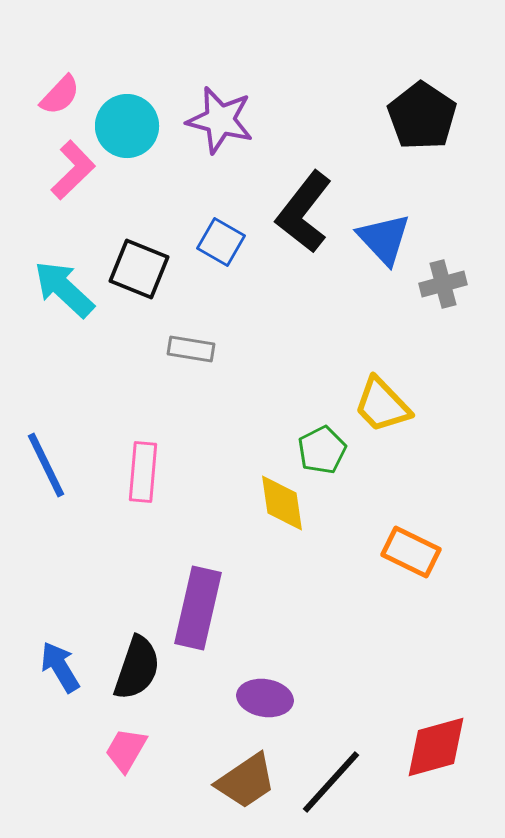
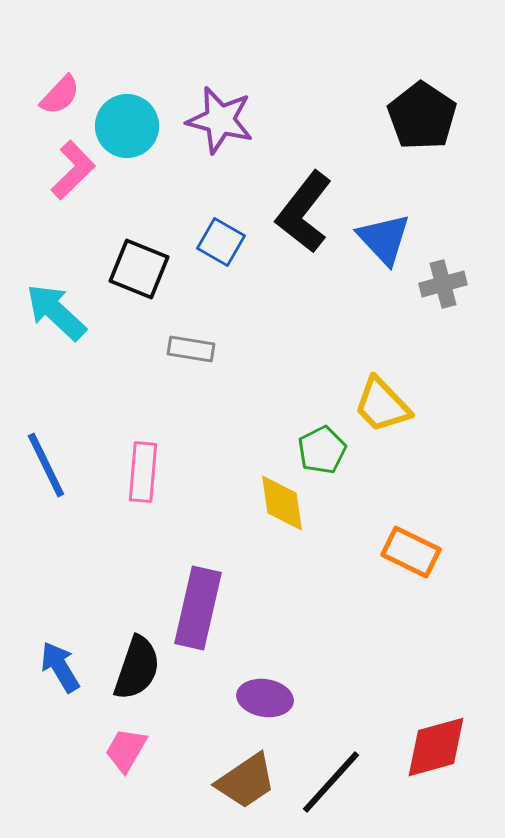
cyan arrow: moved 8 px left, 23 px down
